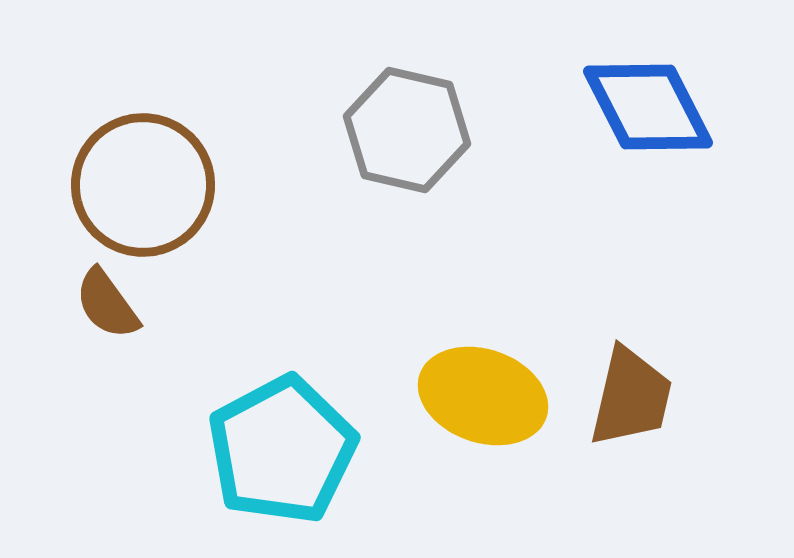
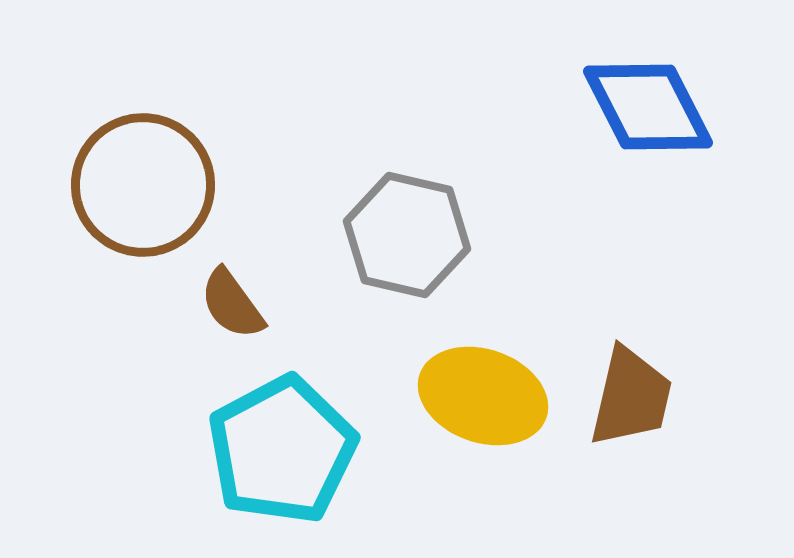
gray hexagon: moved 105 px down
brown semicircle: moved 125 px right
